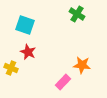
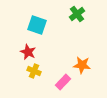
green cross: rotated 21 degrees clockwise
cyan square: moved 12 px right
yellow cross: moved 23 px right, 3 px down
